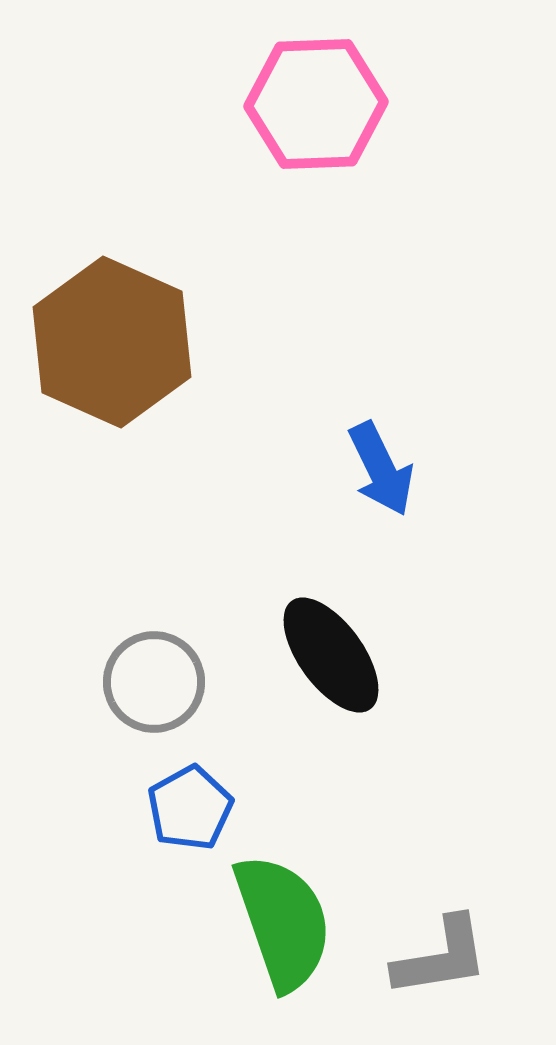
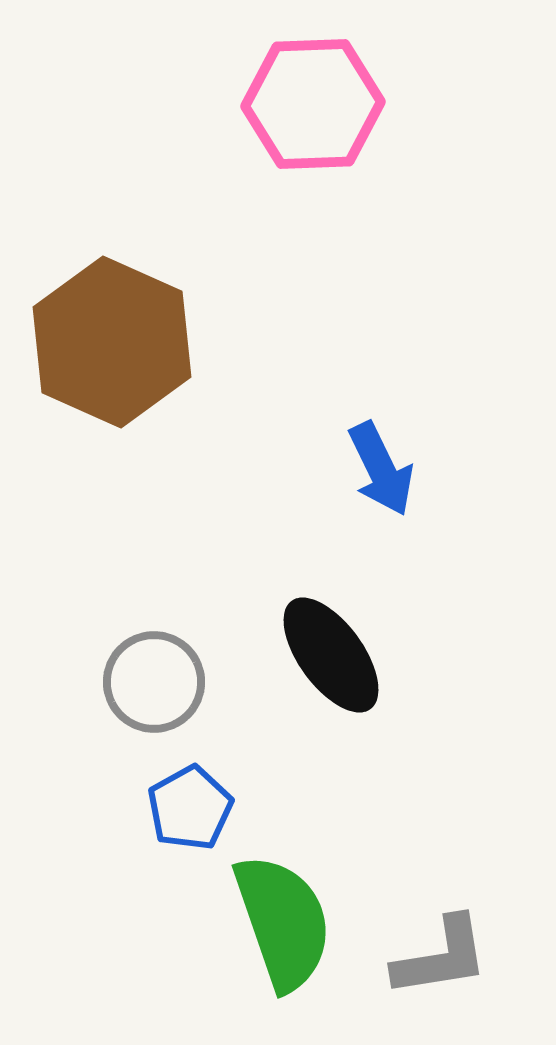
pink hexagon: moved 3 px left
